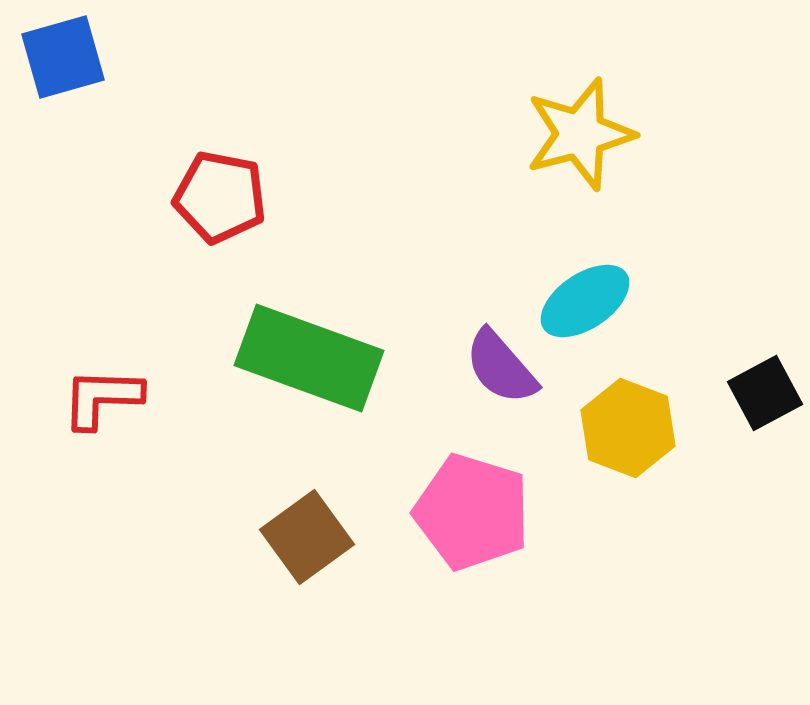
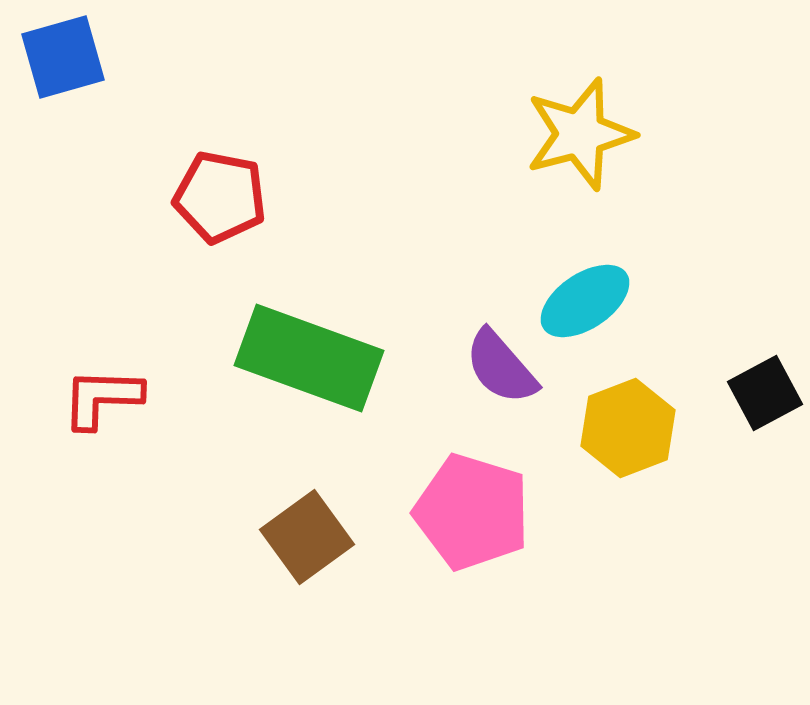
yellow hexagon: rotated 18 degrees clockwise
